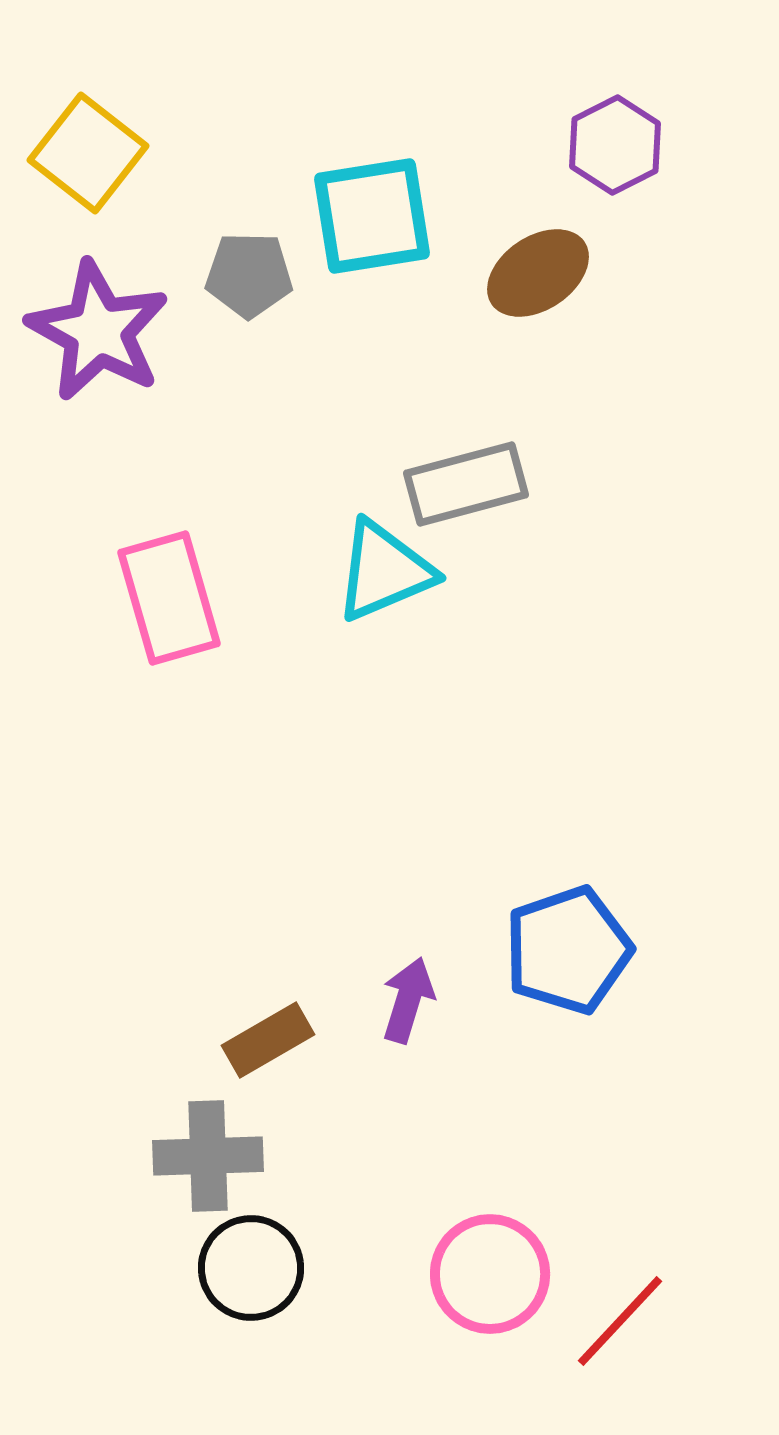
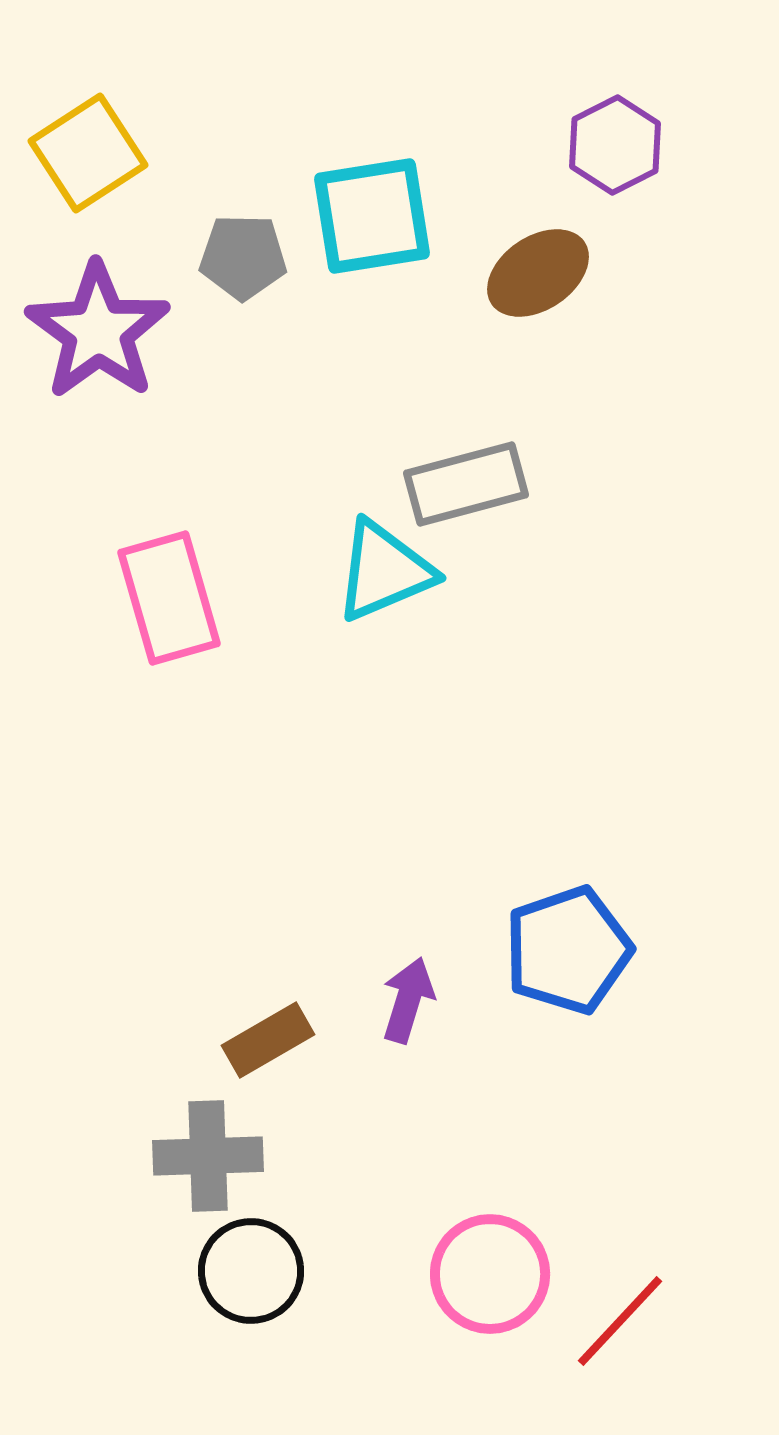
yellow square: rotated 19 degrees clockwise
gray pentagon: moved 6 px left, 18 px up
purple star: rotated 7 degrees clockwise
black circle: moved 3 px down
